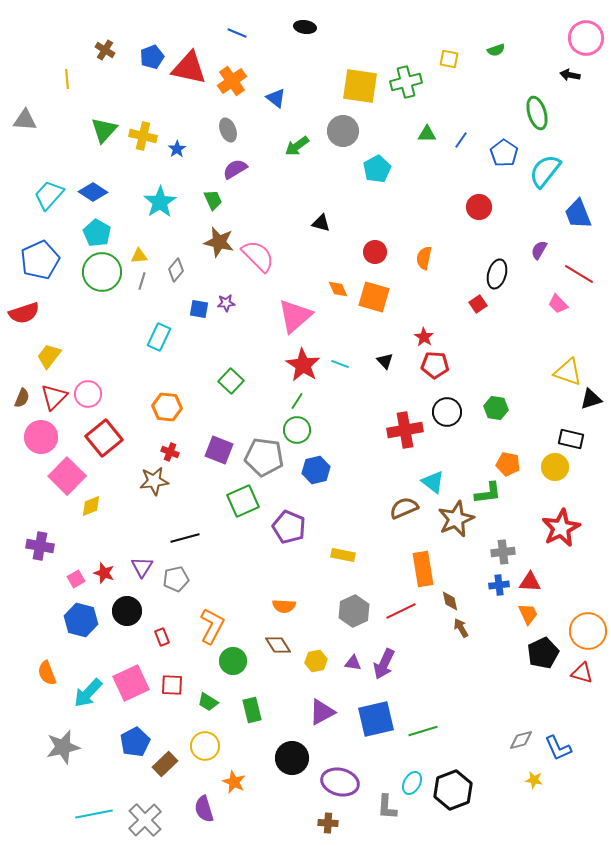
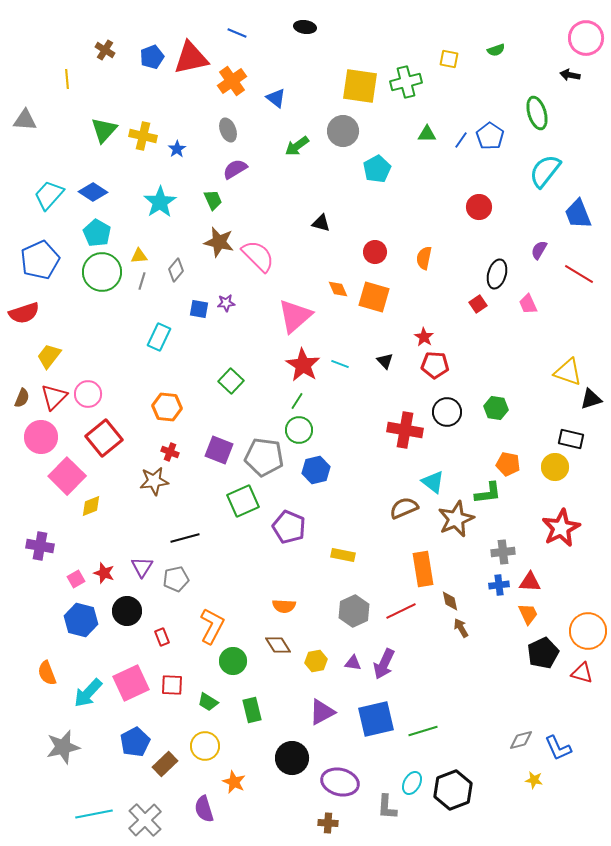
red triangle at (189, 68): moved 2 px right, 10 px up; rotated 24 degrees counterclockwise
blue pentagon at (504, 153): moved 14 px left, 17 px up
pink trapezoid at (558, 304): moved 30 px left; rotated 20 degrees clockwise
green circle at (297, 430): moved 2 px right
red cross at (405, 430): rotated 20 degrees clockwise
